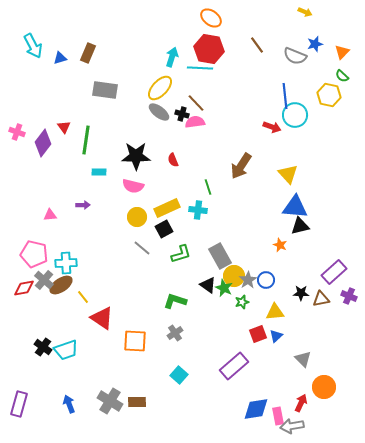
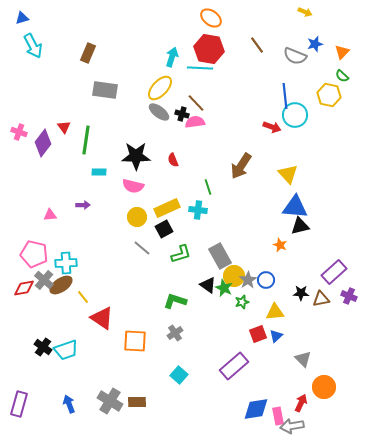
blue triangle at (60, 58): moved 38 px left, 40 px up
pink cross at (17, 132): moved 2 px right
